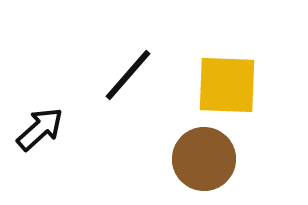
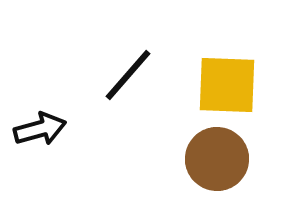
black arrow: rotated 27 degrees clockwise
brown circle: moved 13 px right
